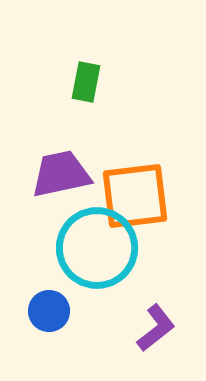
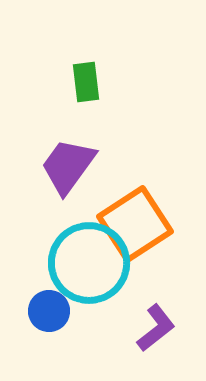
green rectangle: rotated 18 degrees counterclockwise
purple trapezoid: moved 7 px right, 8 px up; rotated 42 degrees counterclockwise
orange square: moved 28 px down; rotated 26 degrees counterclockwise
cyan circle: moved 8 px left, 15 px down
